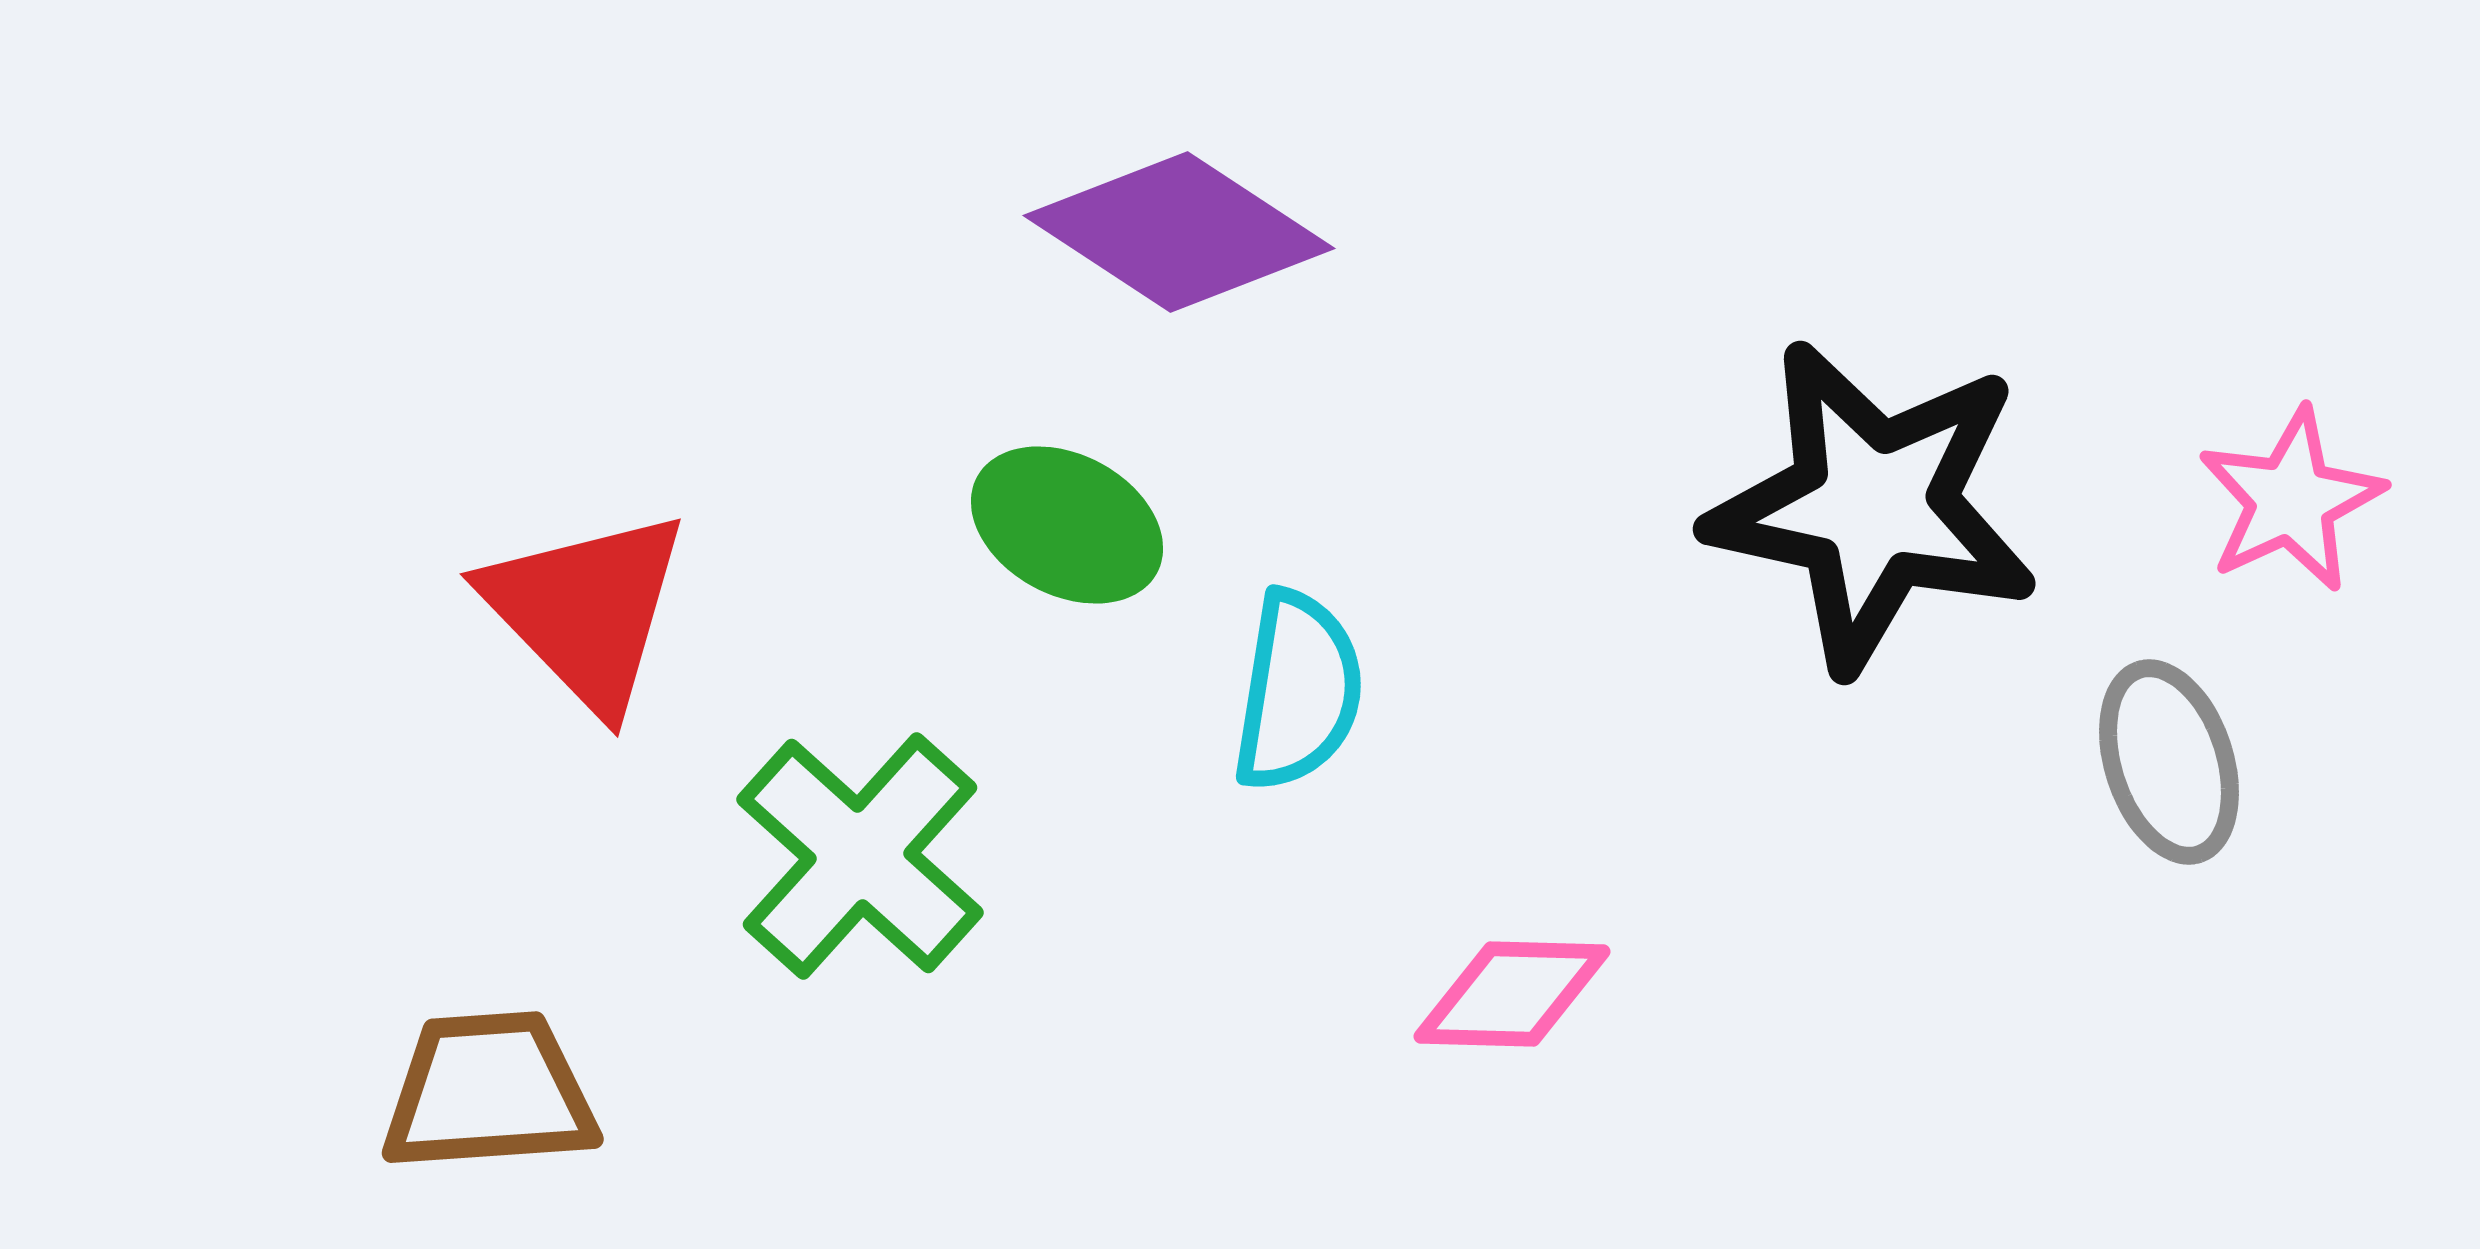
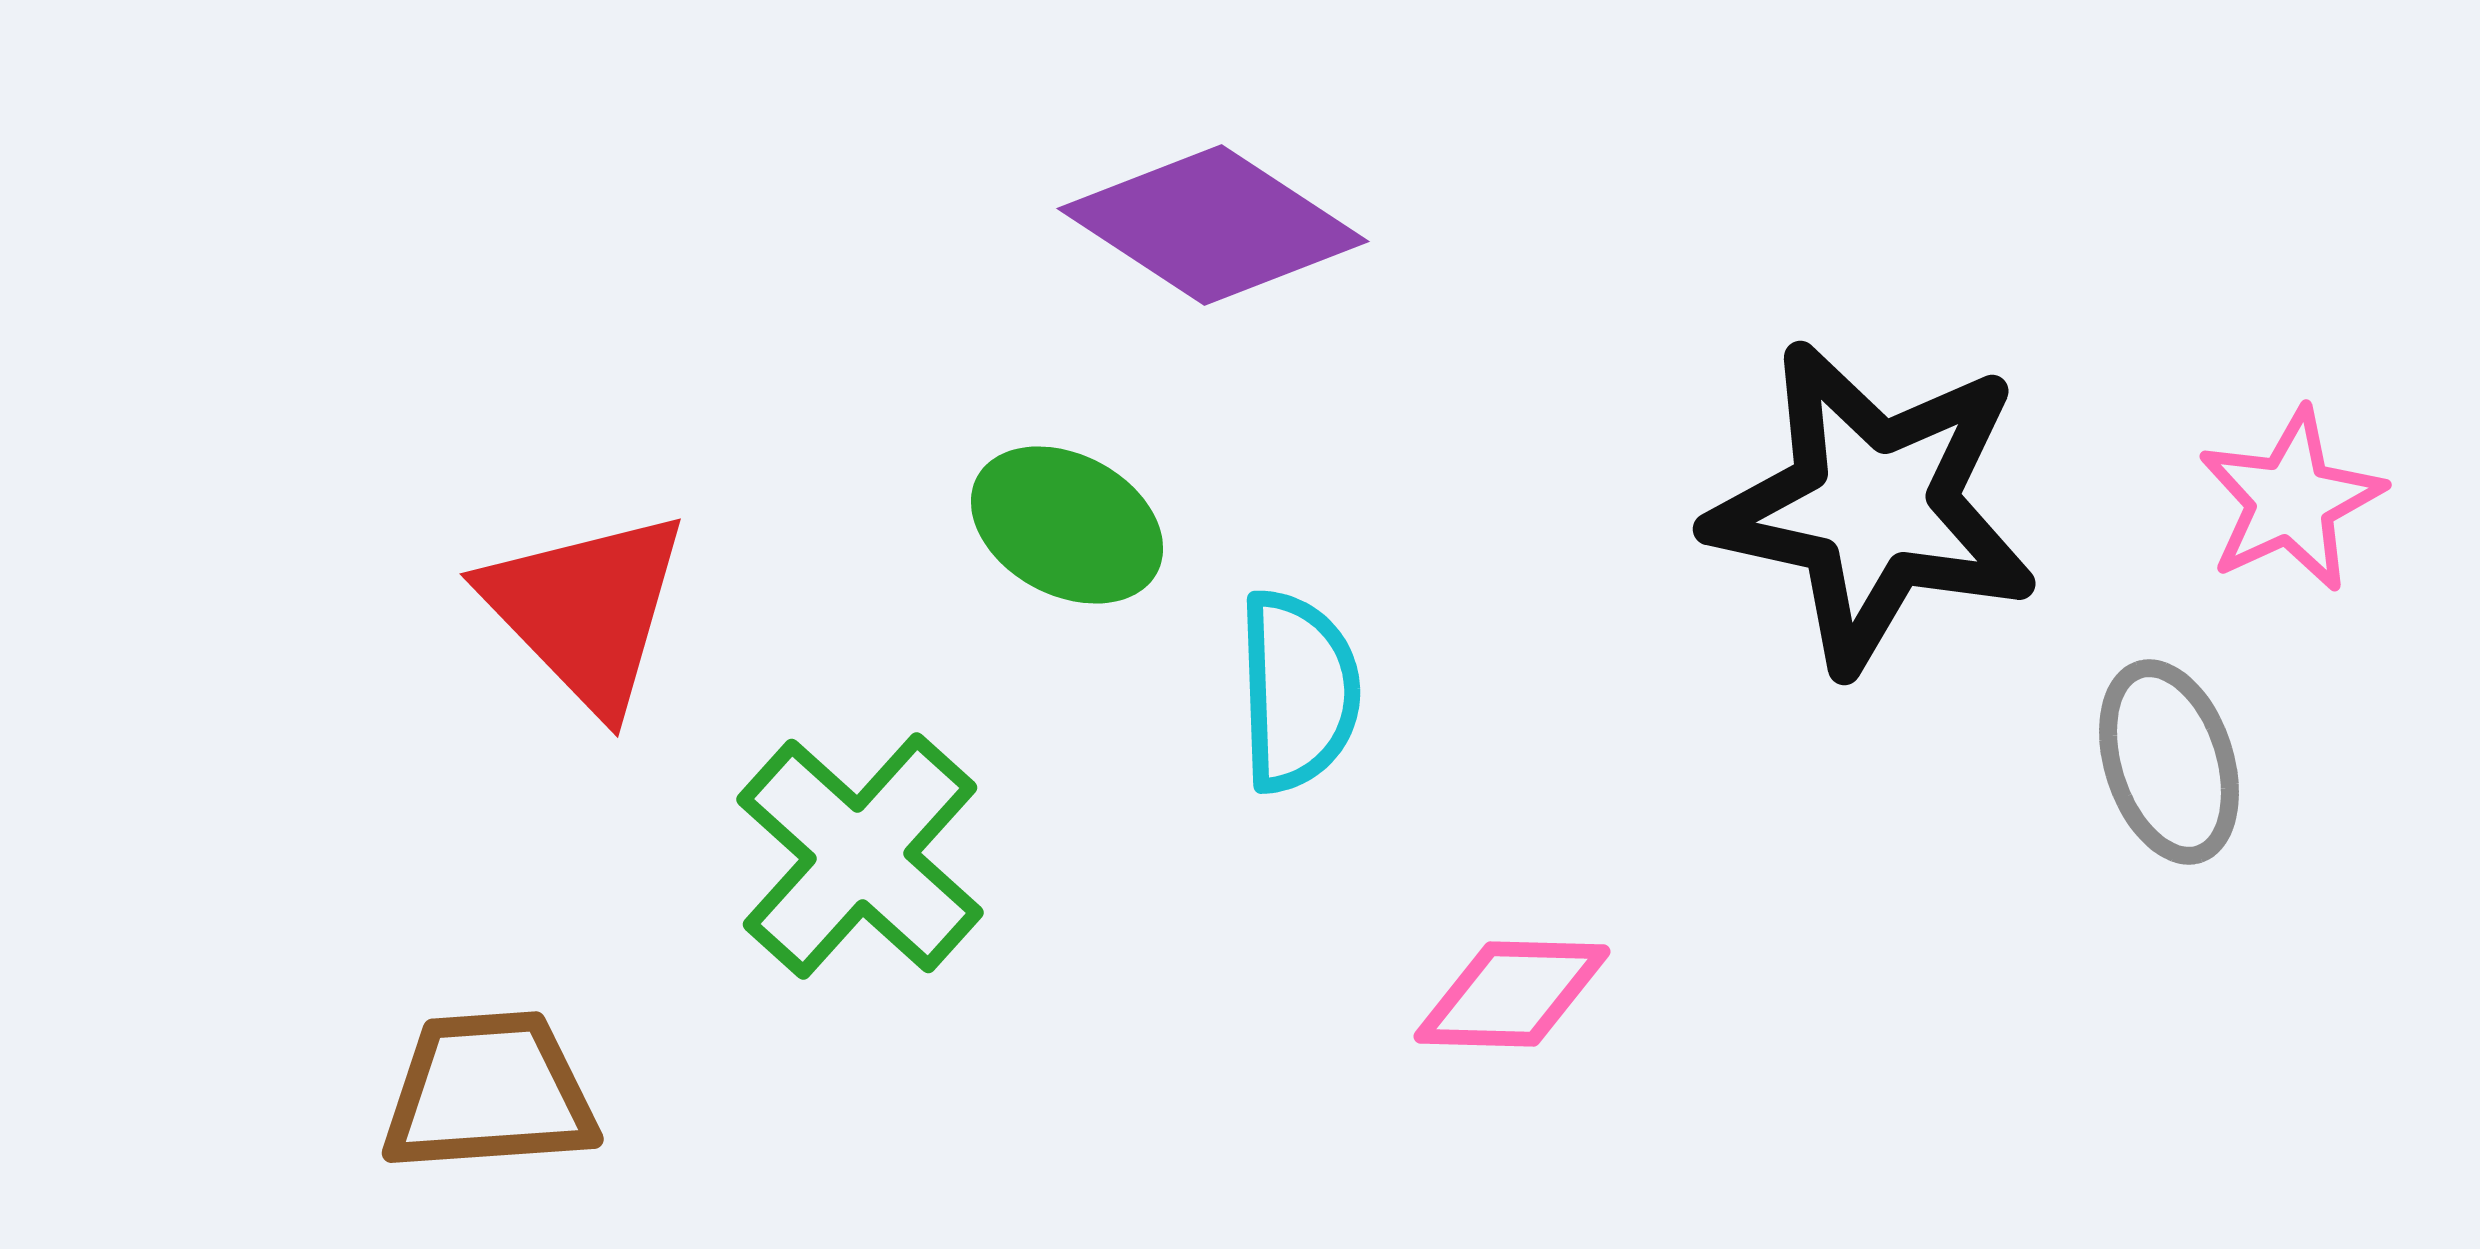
purple diamond: moved 34 px right, 7 px up
cyan semicircle: rotated 11 degrees counterclockwise
